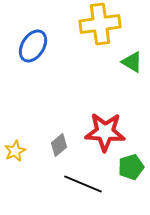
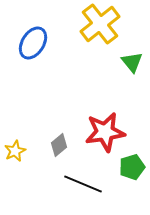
yellow cross: rotated 30 degrees counterclockwise
blue ellipse: moved 3 px up
green triangle: rotated 20 degrees clockwise
red star: rotated 12 degrees counterclockwise
green pentagon: moved 1 px right
